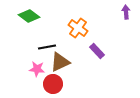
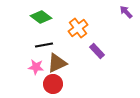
purple arrow: rotated 40 degrees counterclockwise
green diamond: moved 12 px right, 1 px down
orange cross: rotated 18 degrees clockwise
black line: moved 3 px left, 2 px up
brown triangle: moved 3 px left, 1 px down
pink star: moved 1 px left, 2 px up
